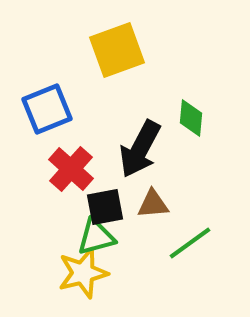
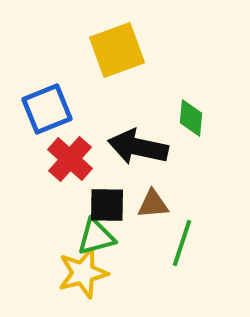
black arrow: moved 2 px left, 2 px up; rotated 74 degrees clockwise
red cross: moved 1 px left, 10 px up
black square: moved 2 px right, 2 px up; rotated 12 degrees clockwise
green line: moved 8 px left; rotated 36 degrees counterclockwise
